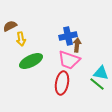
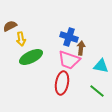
blue cross: moved 1 px right, 1 px down; rotated 30 degrees clockwise
brown arrow: moved 4 px right, 3 px down
green ellipse: moved 4 px up
cyan triangle: moved 7 px up
green line: moved 7 px down
